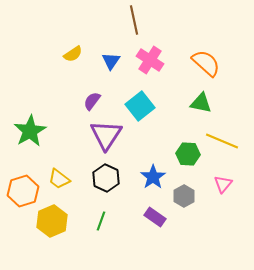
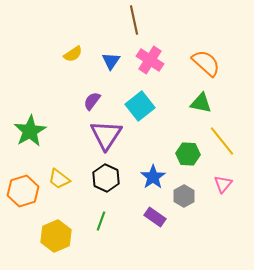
yellow line: rotated 28 degrees clockwise
yellow hexagon: moved 4 px right, 15 px down
